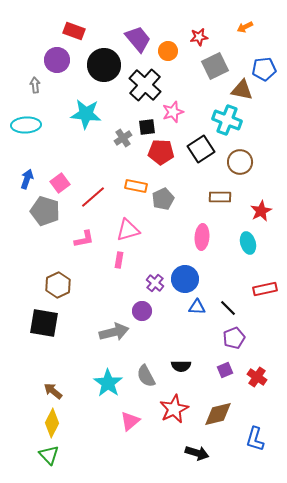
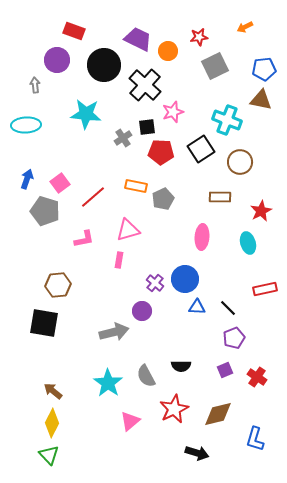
purple trapezoid at (138, 39): rotated 24 degrees counterclockwise
brown triangle at (242, 90): moved 19 px right, 10 px down
brown hexagon at (58, 285): rotated 20 degrees clockwise
